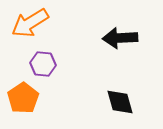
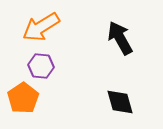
orange arrow: moved 11 px right, 4 px down
black arrow: rotated 64 degrees clockwise
purple hexagon: moved 2 px left, 2 px down
